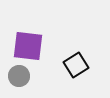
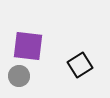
black square: moved 4 px right
